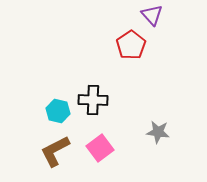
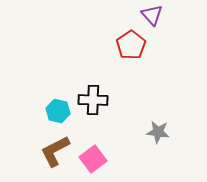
pink square: moved 7 px left, 11 px down
